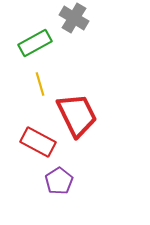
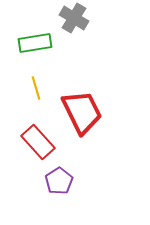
green rectangle: rotated 20 degrees clockwise
yellow line: moved 4 px left, 4 px down
red trapezoid: moved 5 px right, 3 px up
red rectangle: rotated 20 degrees clockwise
